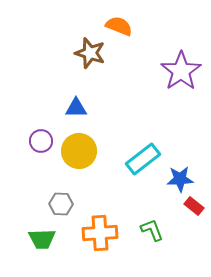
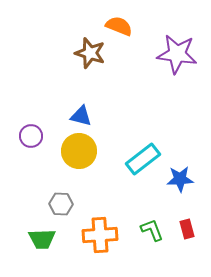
purple star: moved 4 px left, 17 px up; rotated 30 degrees counterclockwise
blue triangle: moved 5 px right, 8 px down; rotated 15 degrees clockwise
purple circle: moved 10 px left, 5 px up
red rectangle: moved 7 px left, 23 px down; rotated 36 degrees clockwise
orange cross: moved 2 px down
